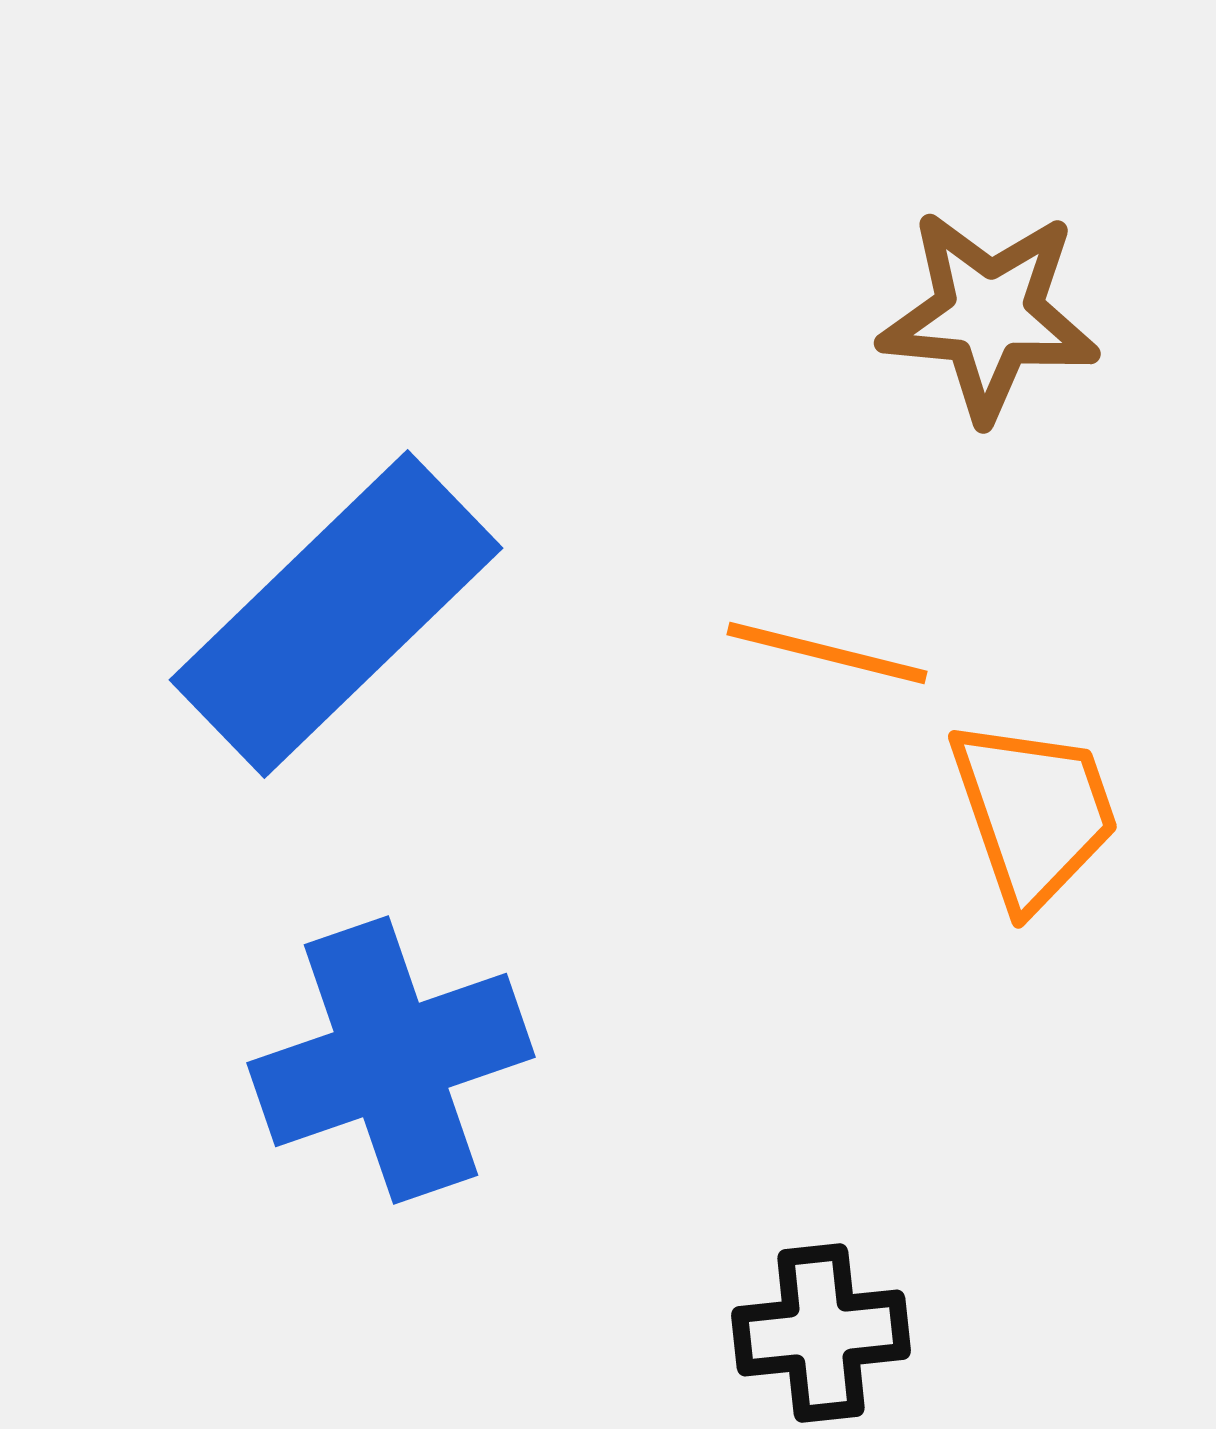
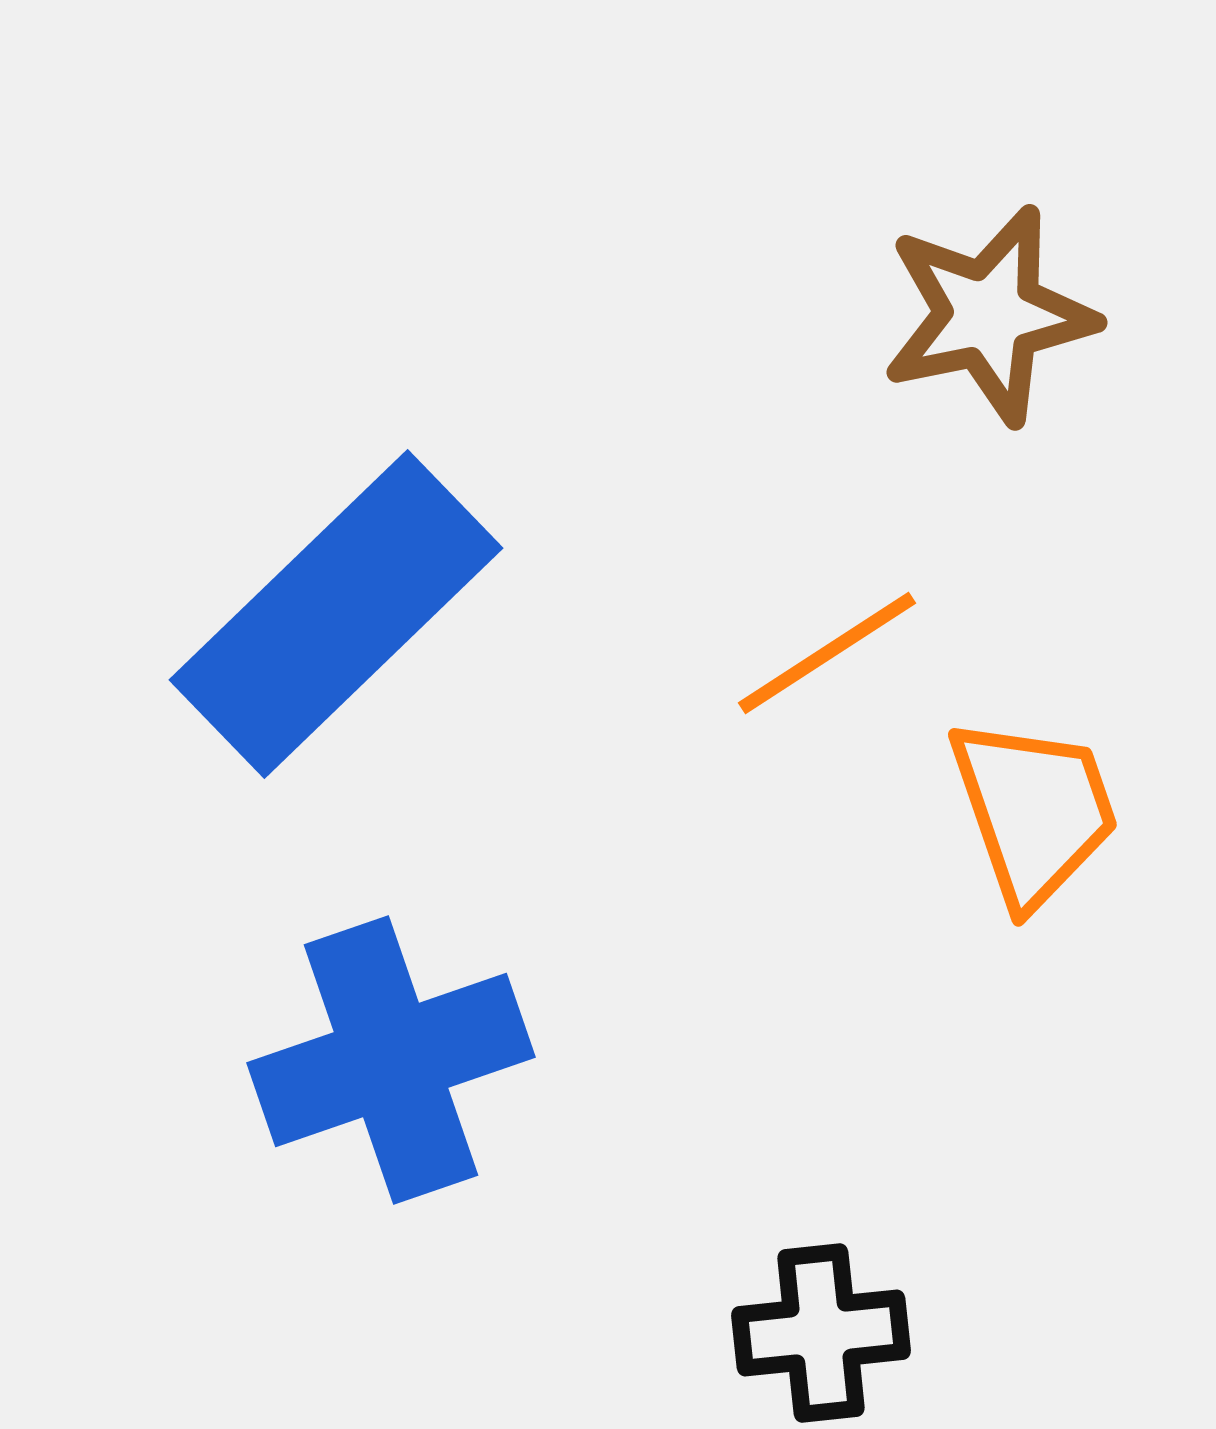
brown star: rotated 17 degrees counterclockwise
orange line: rotated 47 degrees counterclockwise
orange trapezoid: moved 2 px up
